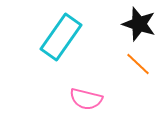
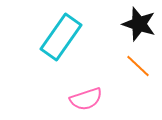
orange line: moved 2 px down
pink semicircle: rotated 32 degrees counterclockwise
